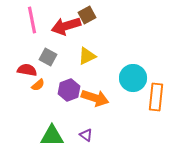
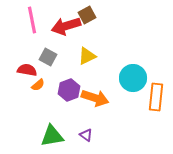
green triangle: rotated 10 degrees counterclockwise
